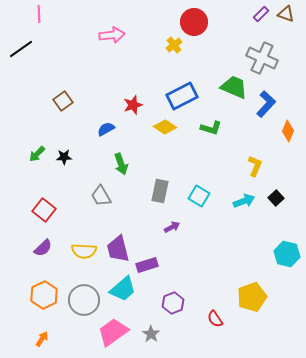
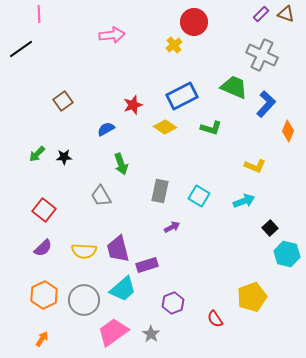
gray cross at (262, 58): moved 3 px up
yellow L-shape at (255, 166): rotated 90 degrees clockwise
black square at (276, 198): moved 6 px left, 30 px down
